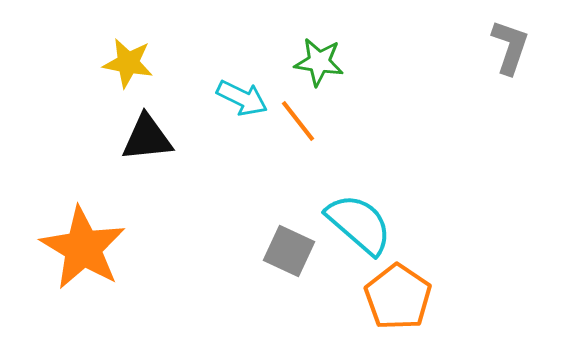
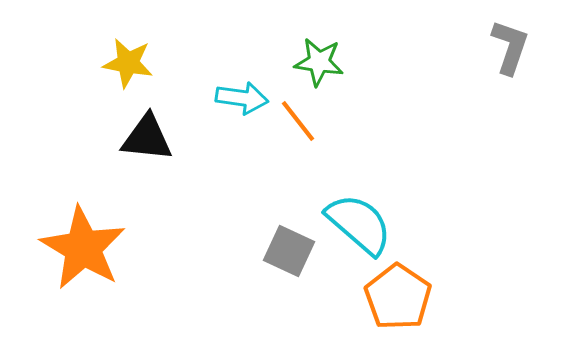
cyan arrow: rotated 18 degrees counterclockwise
black triangle: rotated 12 degrees clockwise
